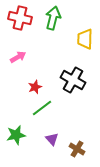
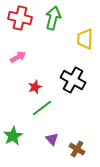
green star: moved 3 px left, 1 px down; rotated 18 degrees counterclockwise
